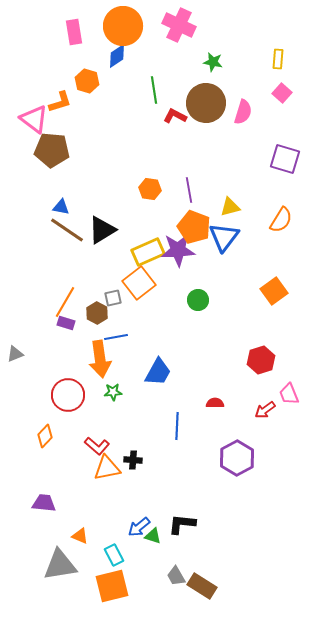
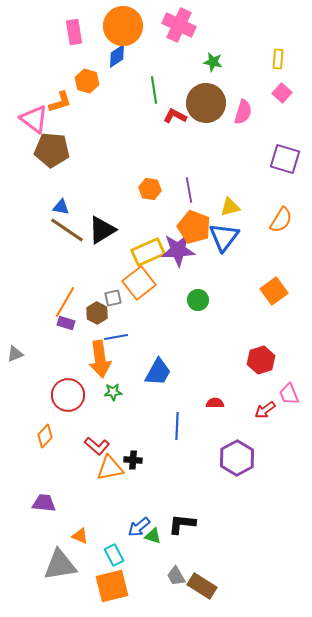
orange triangle at (107, 468): moved 3 px right
